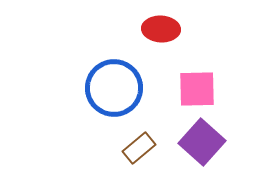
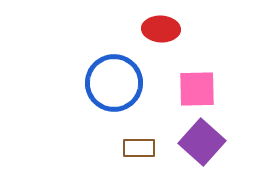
blue circle: moved 5 px up
brown rectangle: rotated 40 degrees clockwise
